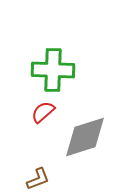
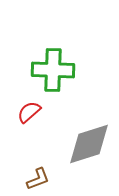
red semicircle: moved 14 px left
gray diamond: moved 4 px right, 7 px down
